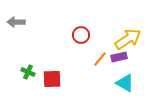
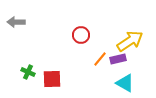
yellow arrow: moved 2 px right, 2 px down
purple rectangle: moved 1 px left, 2 px down
